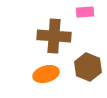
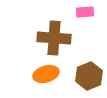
brown cross: moved 2 px down
brown hexagon: moved 1 px right, 9 px down; rotated 16 degrees clockwise
